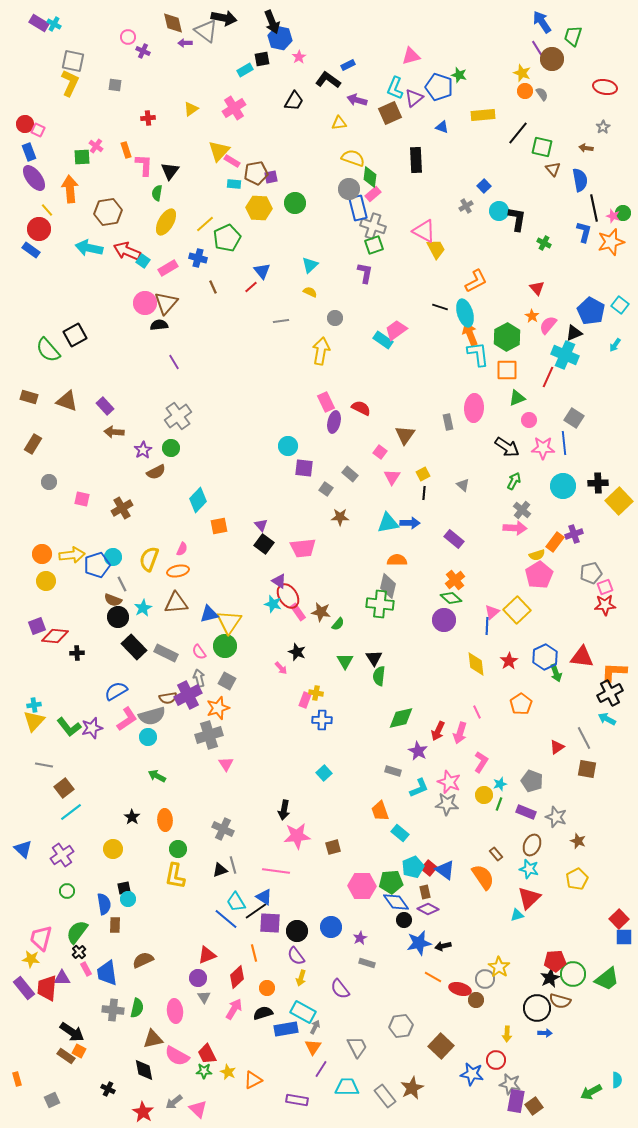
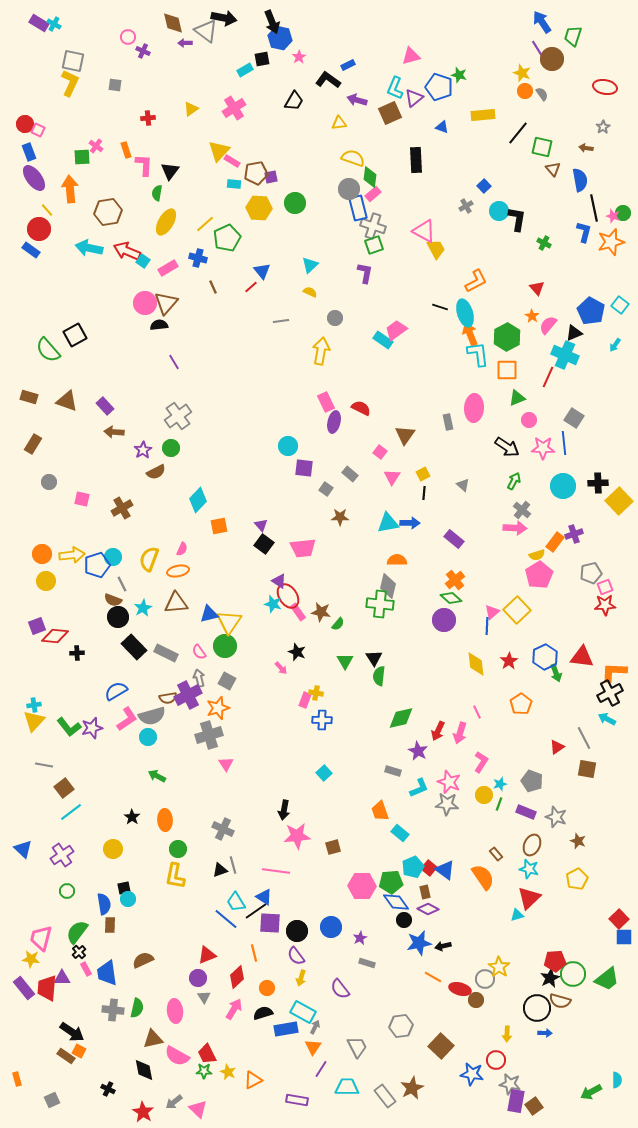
brown rectangle at (115, 925): moved 5 px left
